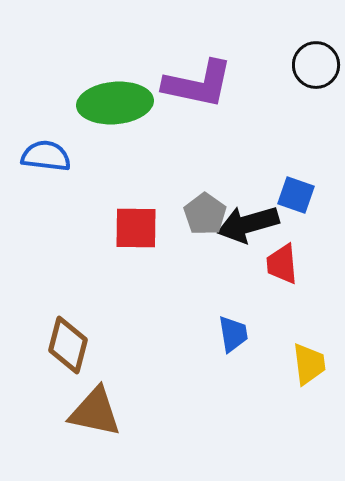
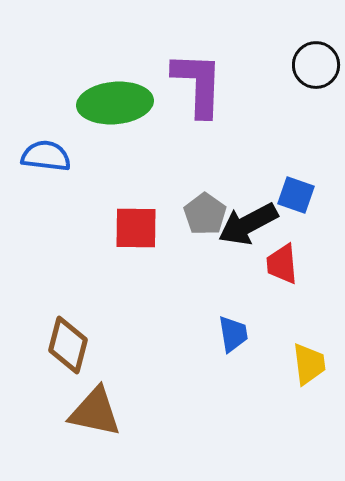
purple L-shape: rotated 100 degrees counterclockwise
black arrow: rotated 12 degrees counterclockwise
